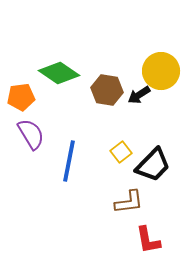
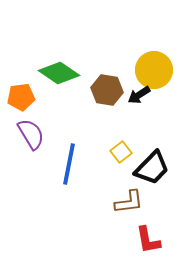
yellow circle: moved 7 px left, 1 px up
blue line: moved 3 px down
black trapezoid: moved 1 px left, 3 px down
